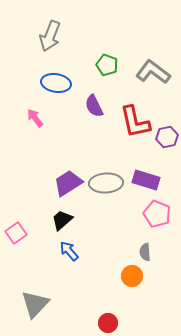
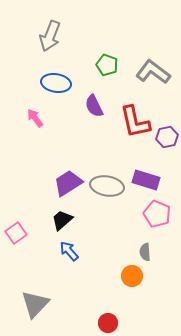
gray ellipse: moved 1 px right, 3 px down; rotated 12 degrees clockwise
